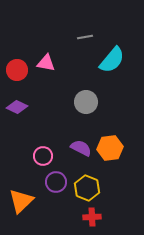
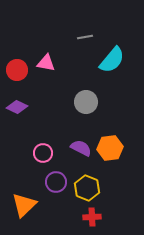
pink circle: moved 3 px up
orange triangle: moved 3 px right, 4 px down
